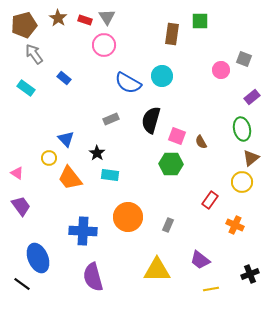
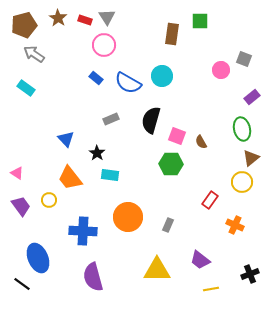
gray arrow at (34, 54): rotated 20 degrees counterclockwise
blue rectangle at (64, 78): moved 32 px right
yellow circle at (49, 158): moved 42 px down
